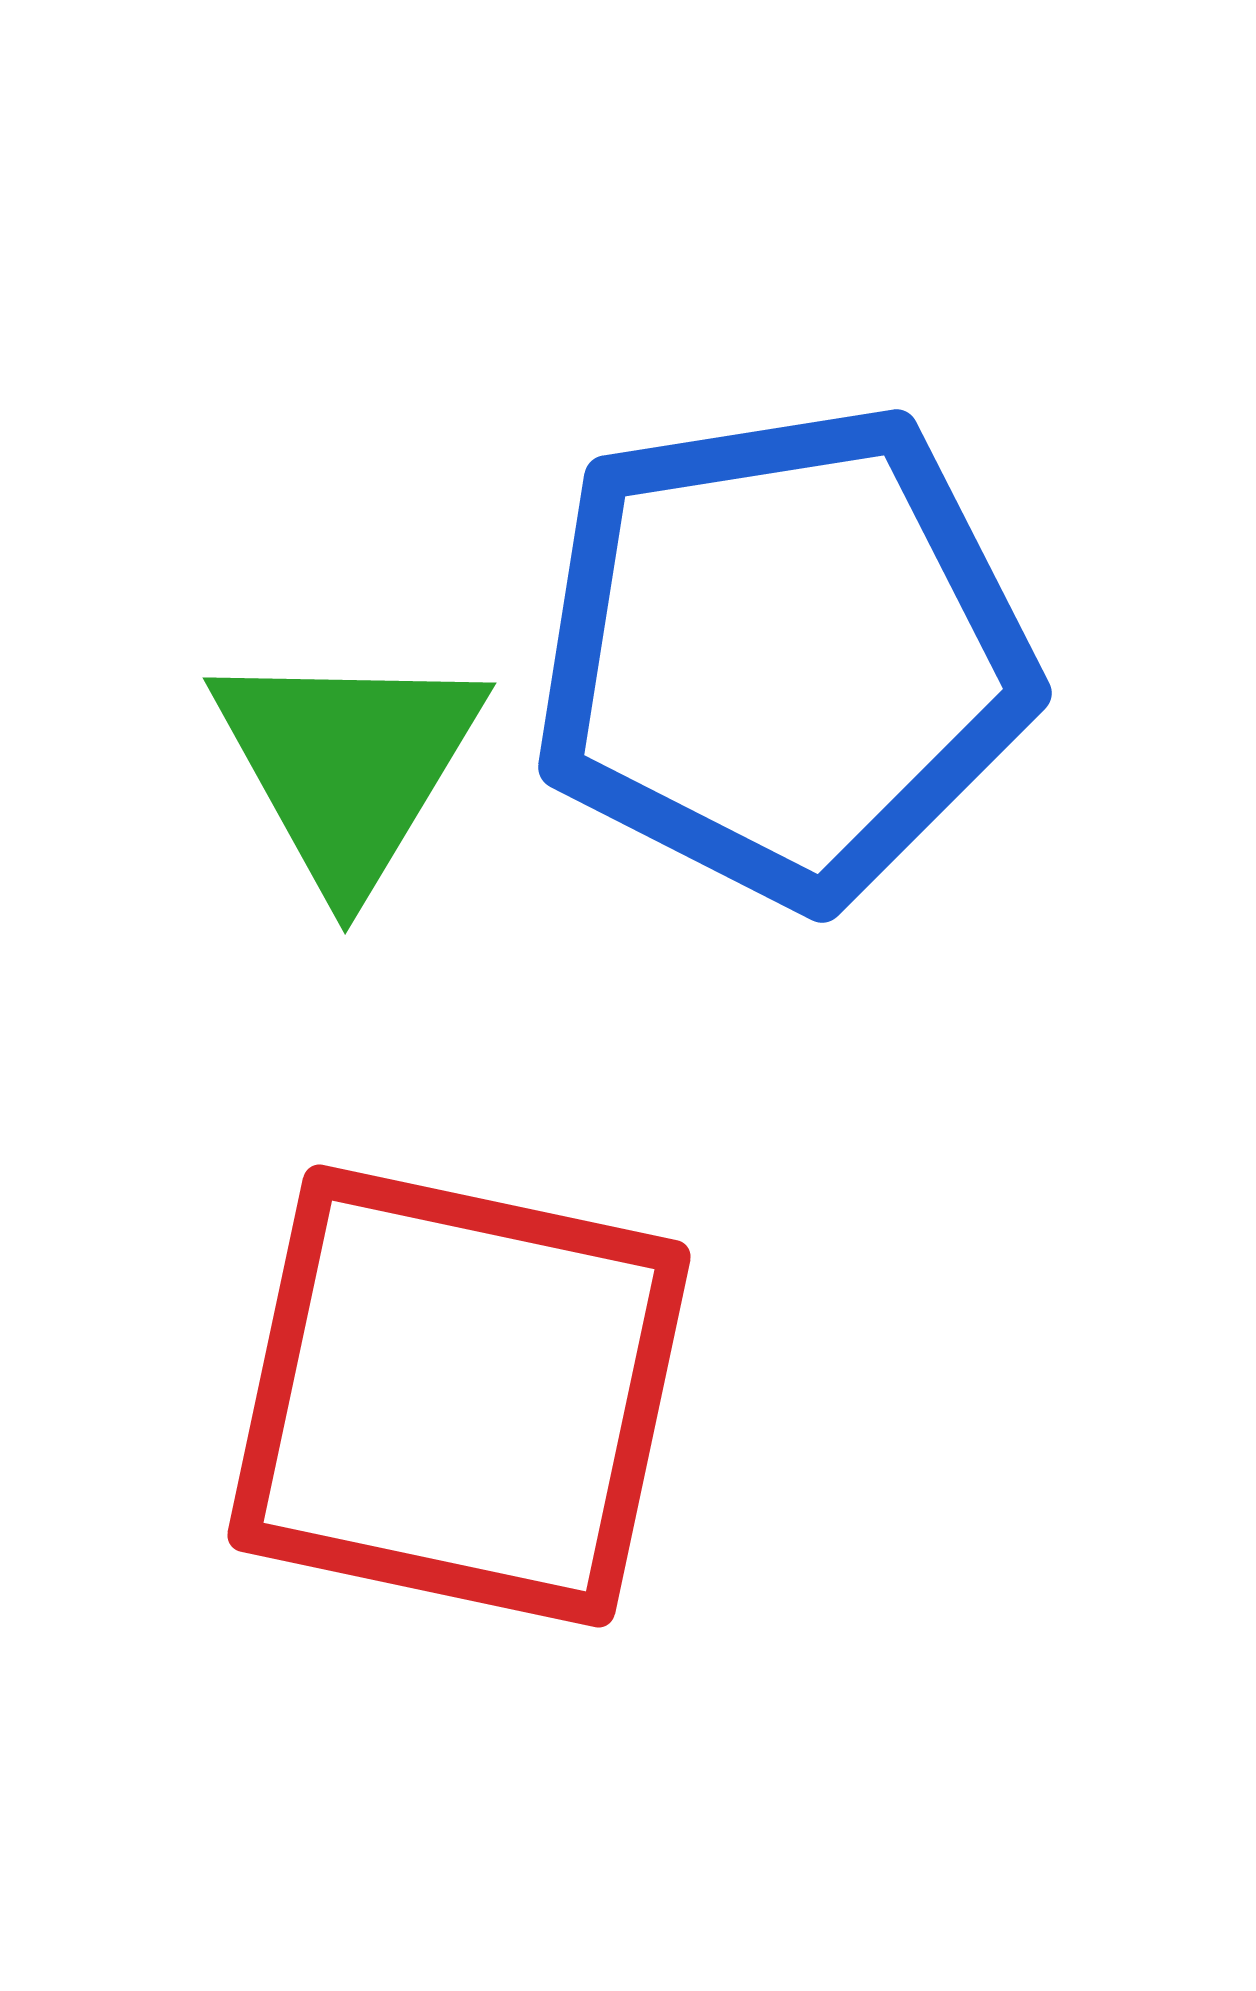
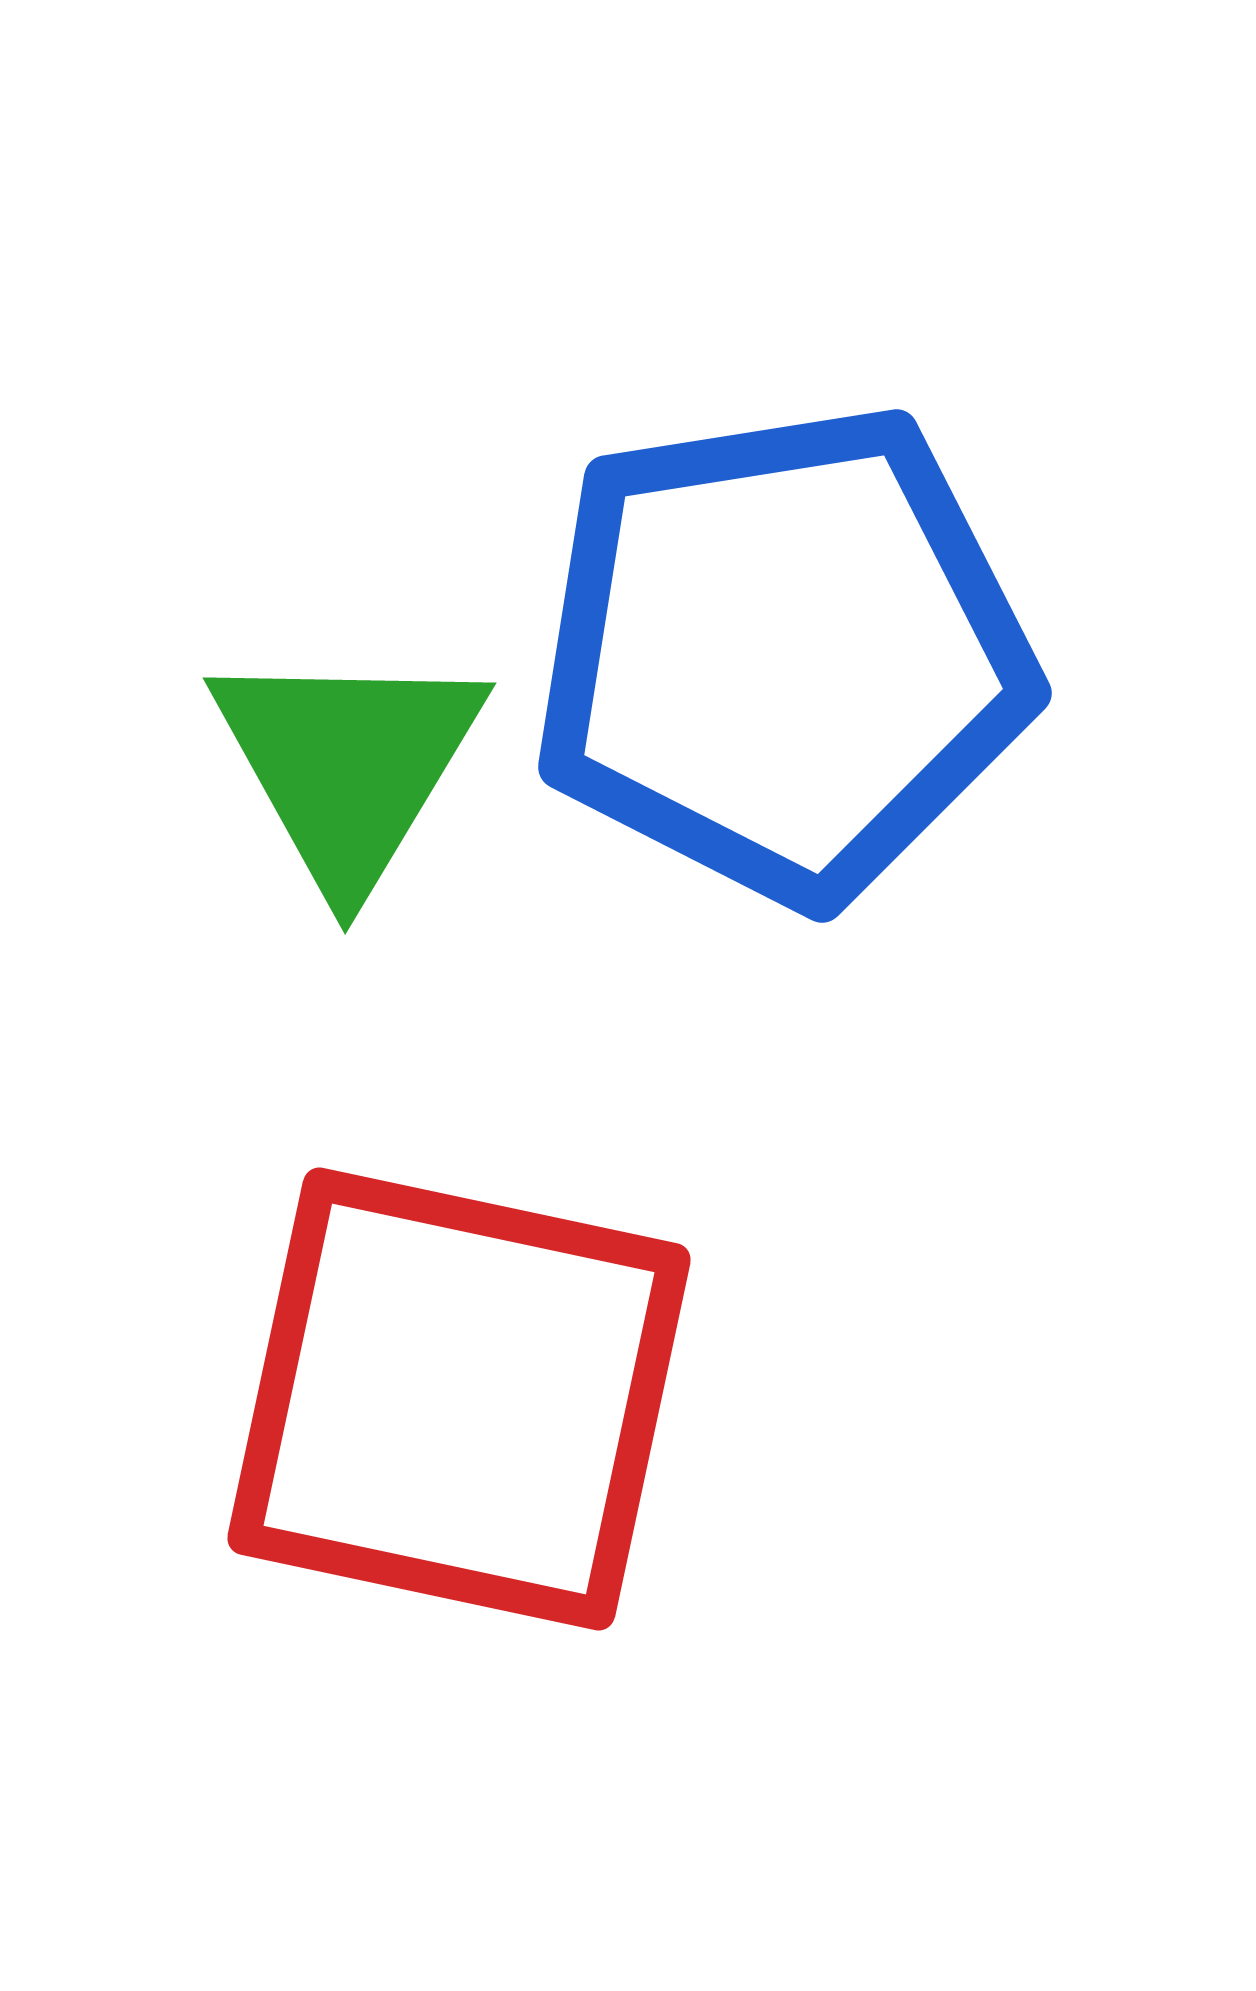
red square: moved 3 px down
